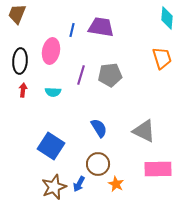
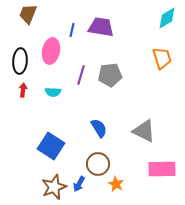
brown trapezoid: moved 11 px right
cyan diamond: rotated 55 degrees clockwise
pink rectangle: moved 4 px right
